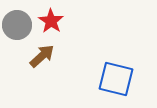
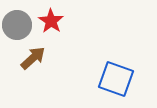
brown arrow: moved 9 px left, 2 px down
blue square: rotated 6 degrees clockwise
